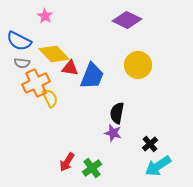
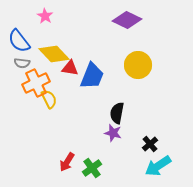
blue semicircle: rotated 25 degrees clockwise
yellow semicircle: moved 1 px left, 1 px down
